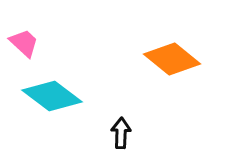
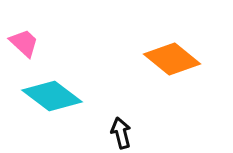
black arrow: rotated 16 degrees counterclockwise
